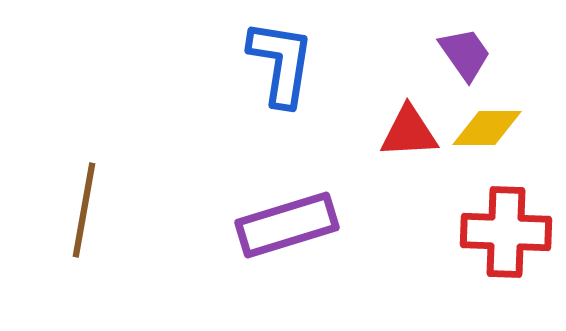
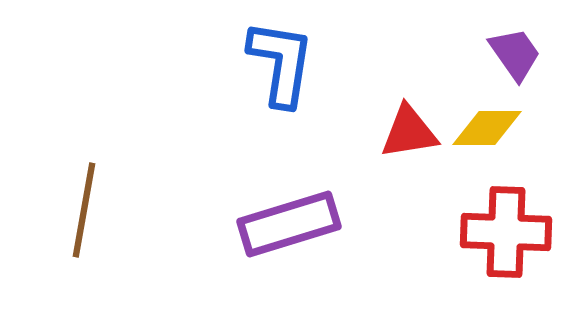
purple trapezoid: moved 50 px right
red triangle: rotated 6 degrees counterclockwise
purple rectangle: moved 2 px right, 1 px up
